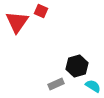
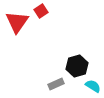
red square: rotated 32 degrees clockwise
